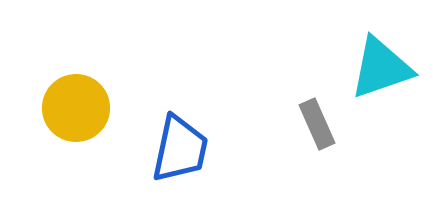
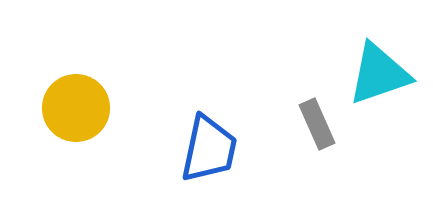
cyan triangle: moved 2 px left, 6 px down
blue trapezoid: moved 29 px right
